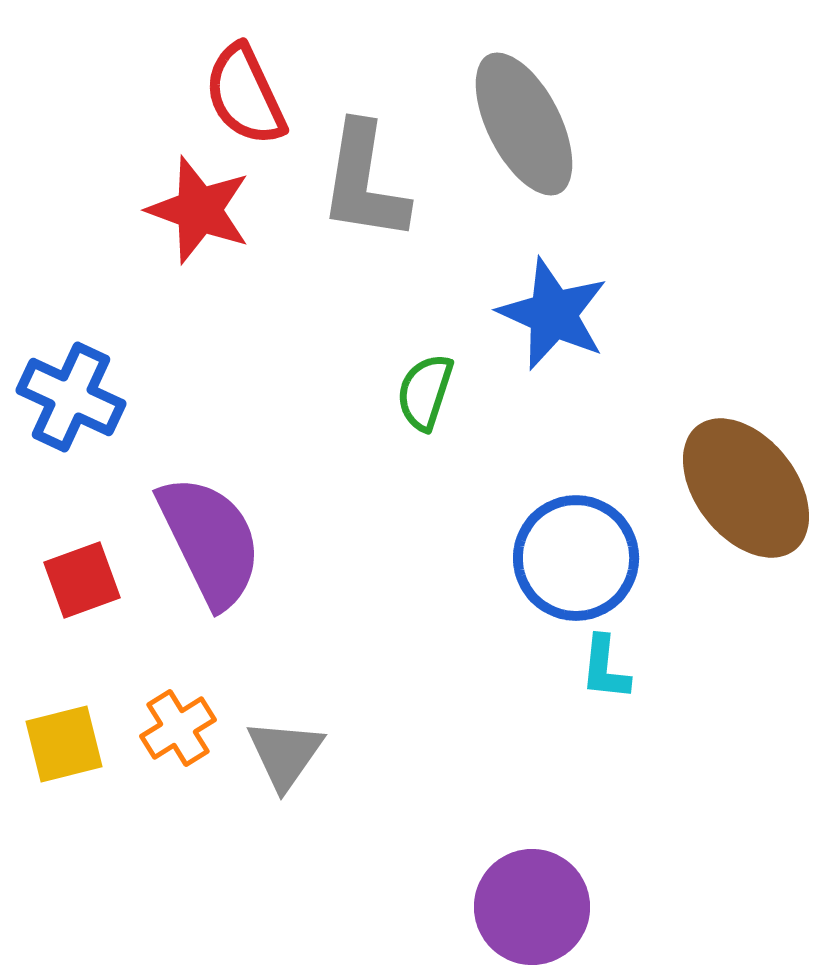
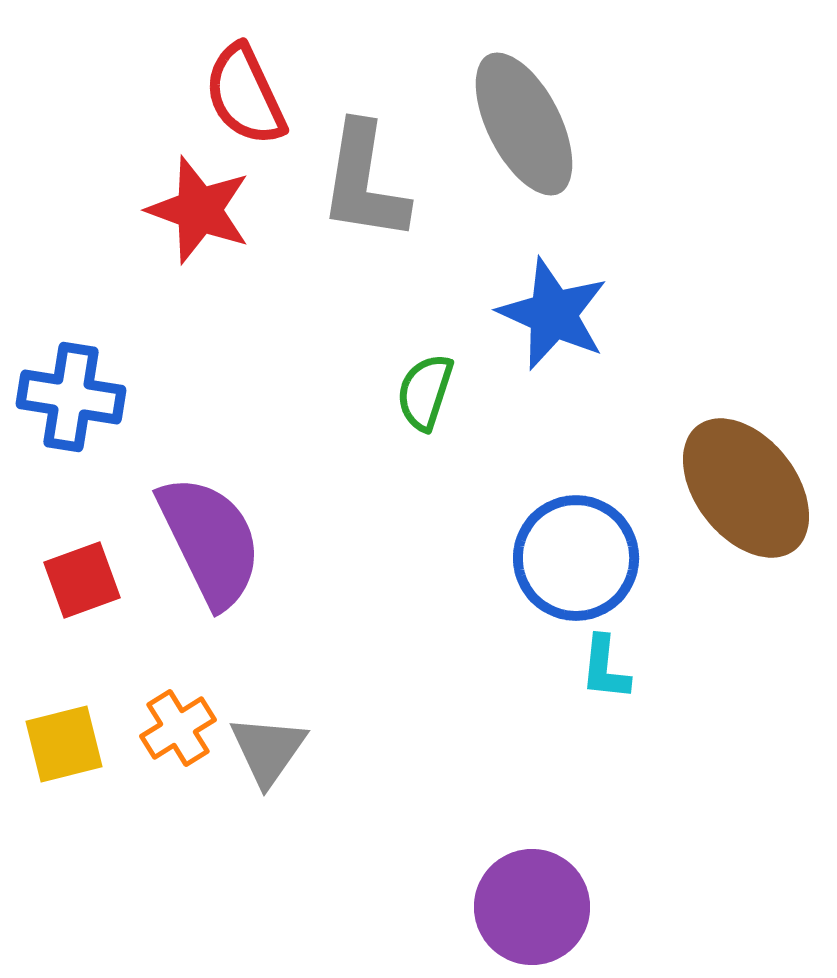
blue cross: rotated 16 degrees counterclockwise
gray triangle: moved 17 px left, 4 px up
